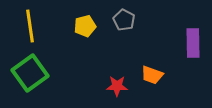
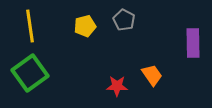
orange trapezoid: rotated 145 degrees counterclockwise
